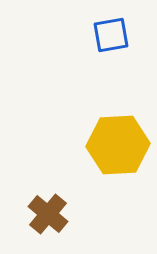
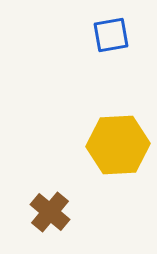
brown cross: moved 2 px right, 2 px up
